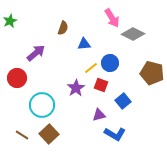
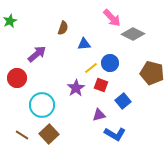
pink arrow: rotated 12 degrees counterclockwise
purple arrow: moved 1 px right, 1 px down
